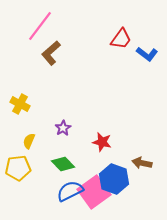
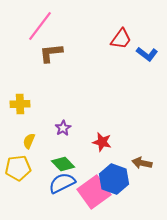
brown L-shape: rotated 35 degrees clockwise
yellow cross: rotated 30 degrees counterclockwise
blue semicircle: moved 8 px left, 8 px up
